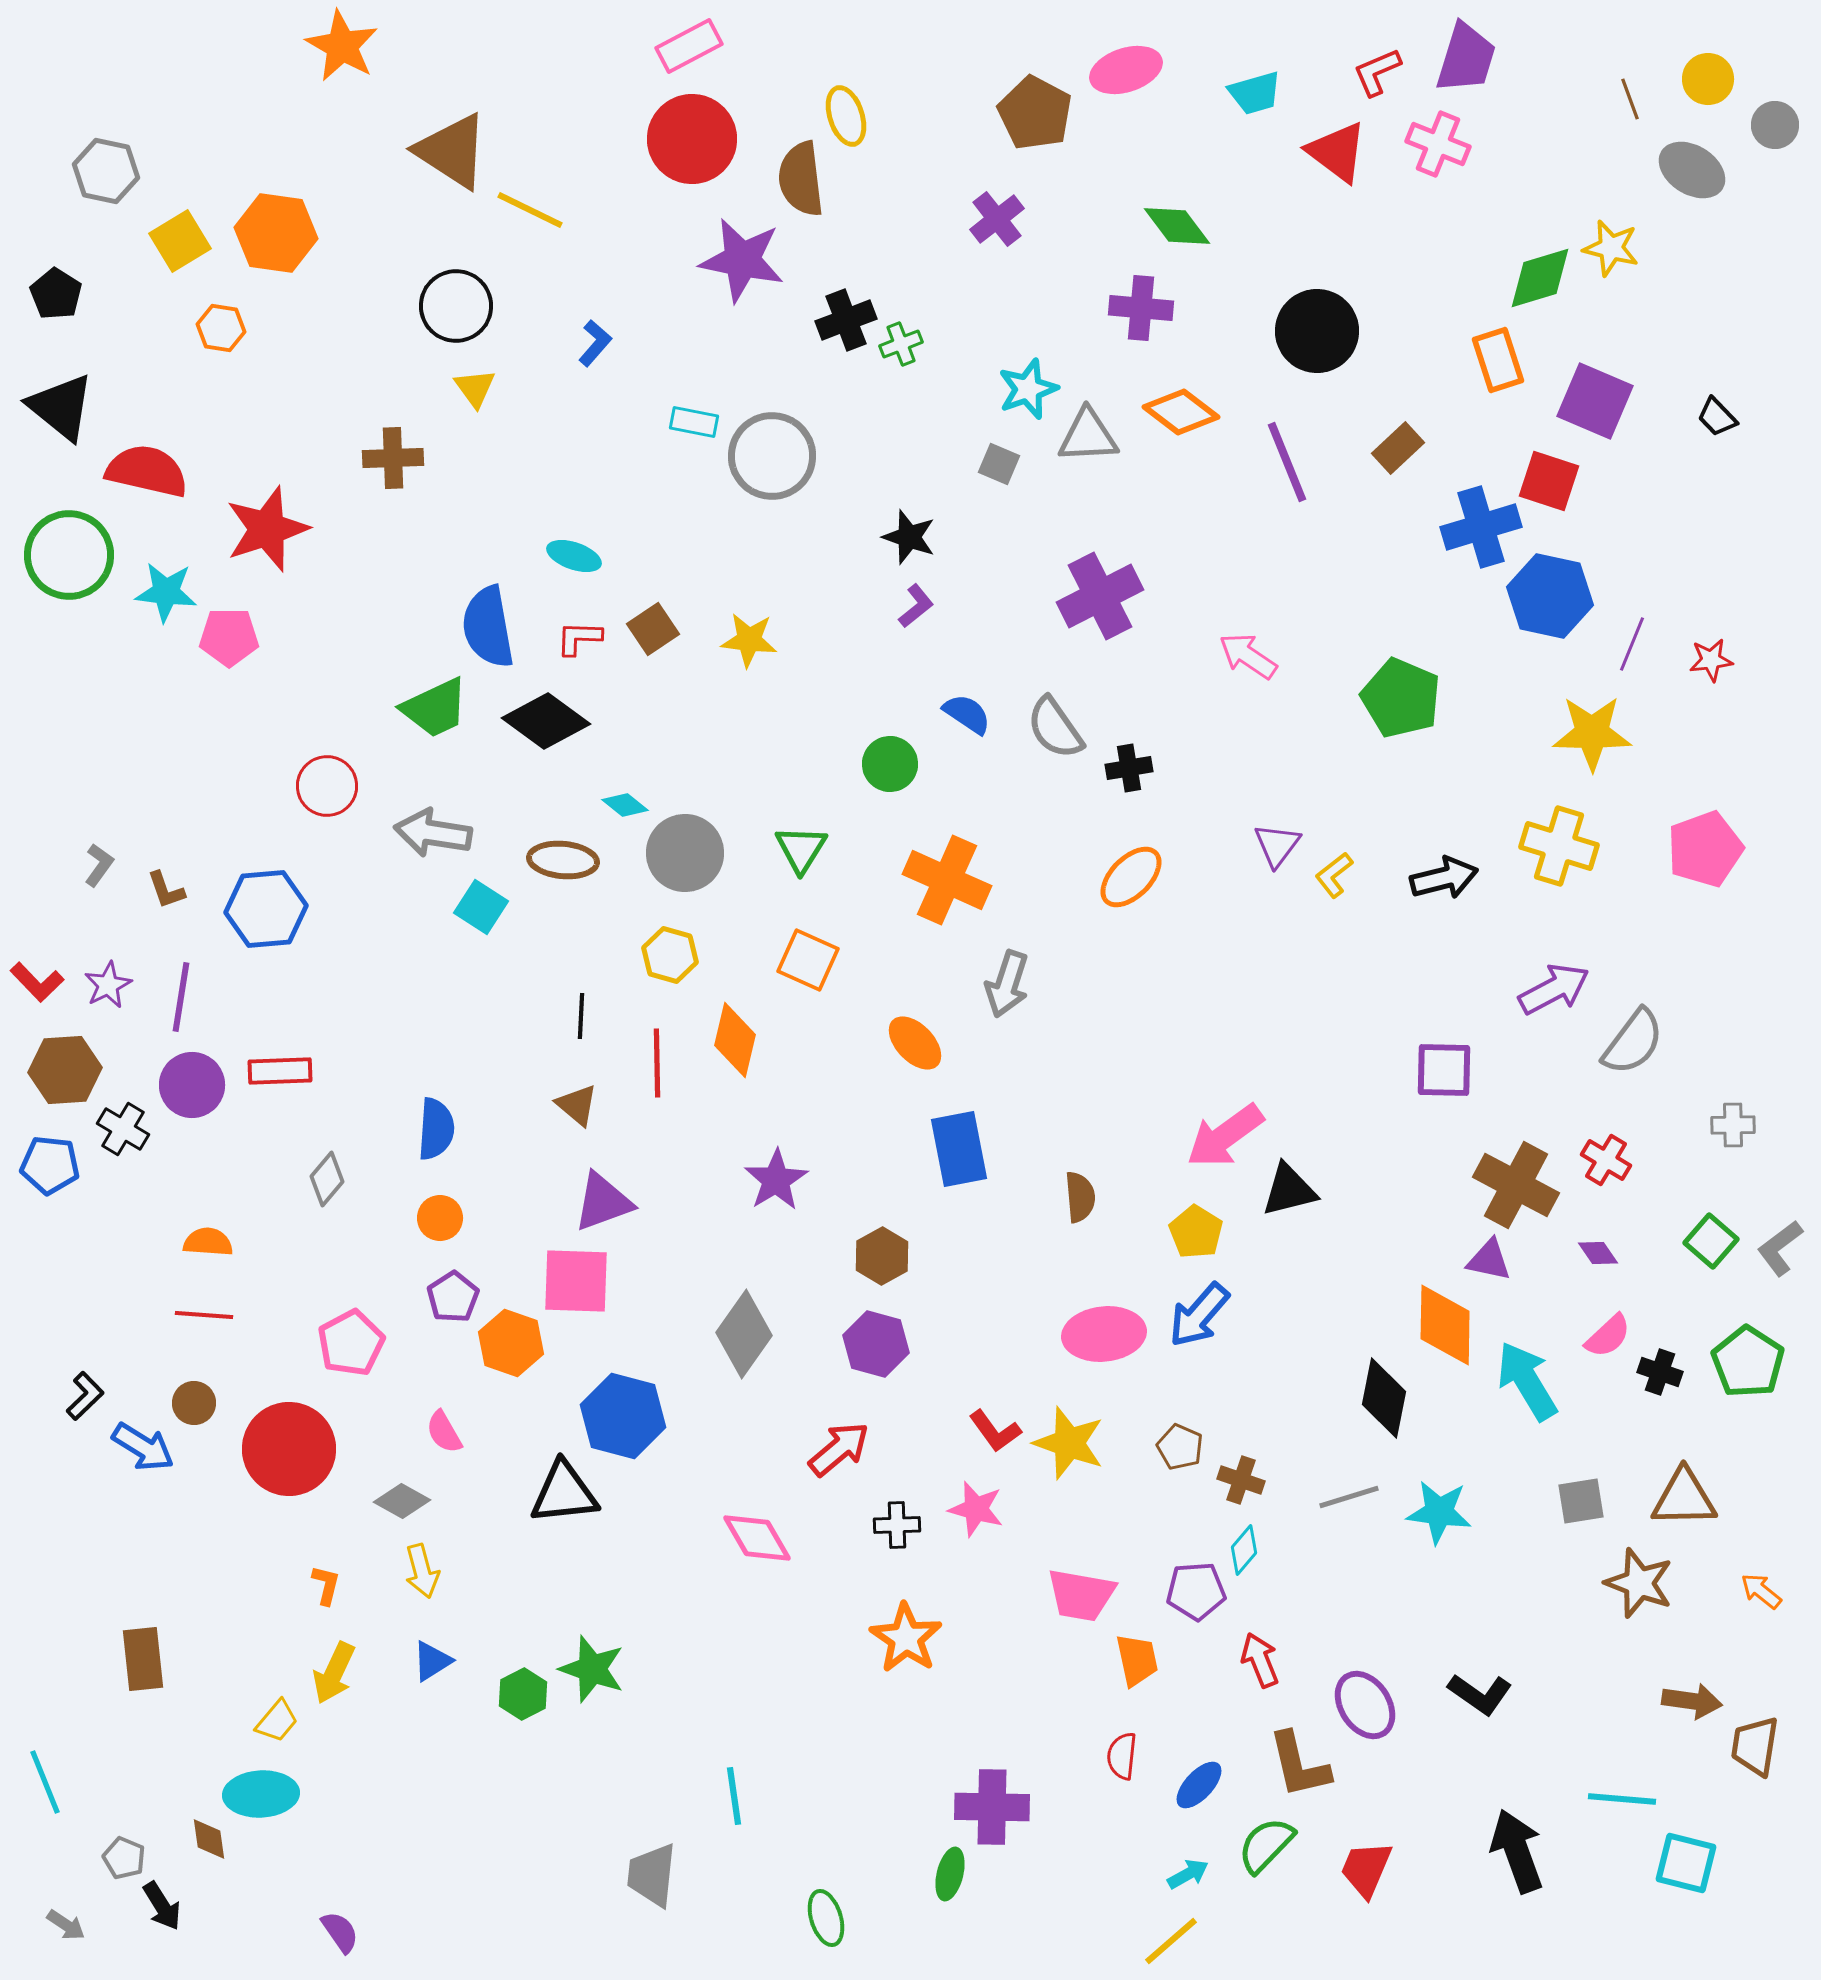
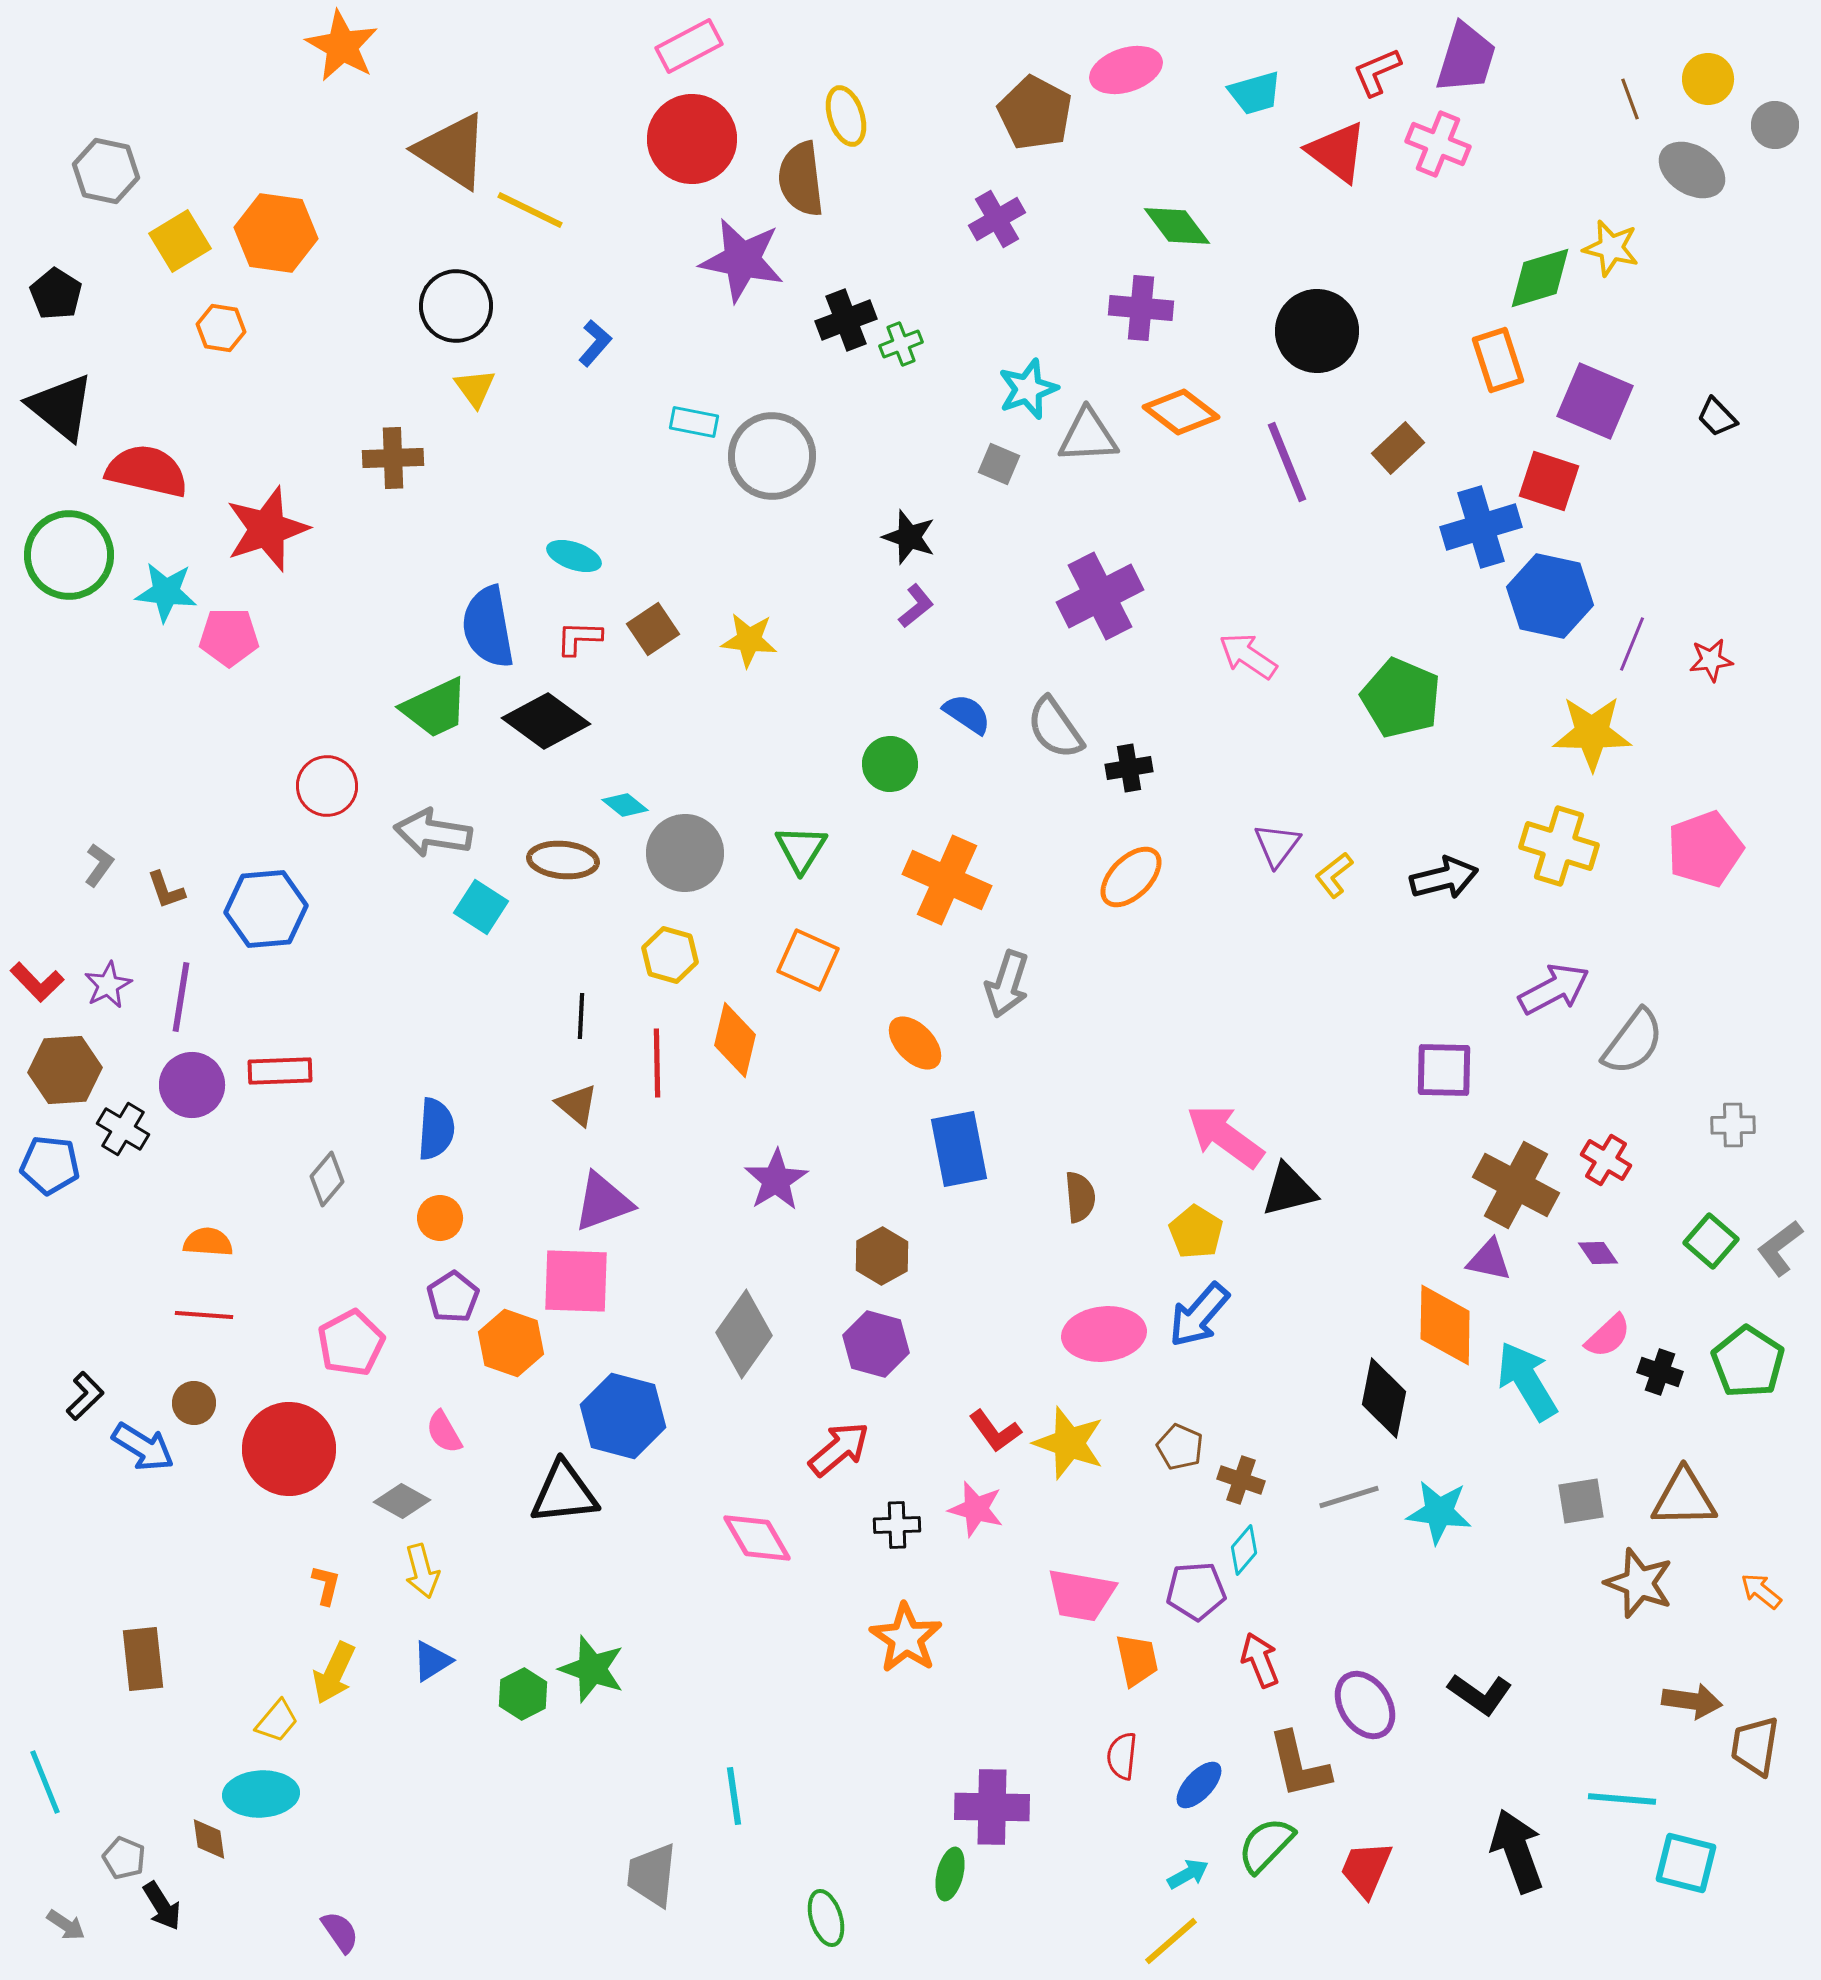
purple cross at (997, 219): rotated 8 degrees clockwise
pink arrow at (1225, 1136): rotated 72 degrees clockwise
